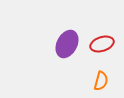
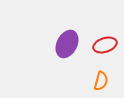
red ellipse: moved 3 px right, 1 px down
